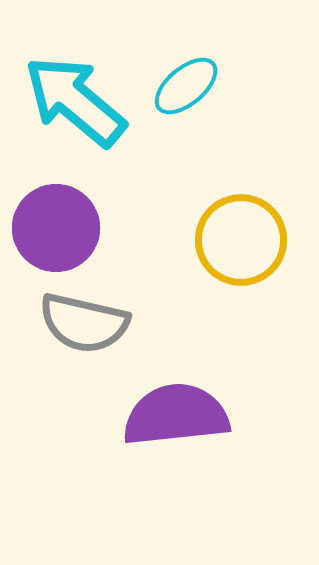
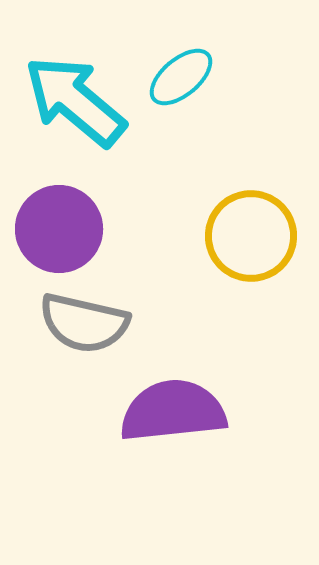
cyan ellipse: moved 5 px left, 9 px up
purple circle: moved 3 px right, 1 px down
yellow circle: moved 10 px right, 4 px up
purple semicircle: moved 3 px left, 4 px up
